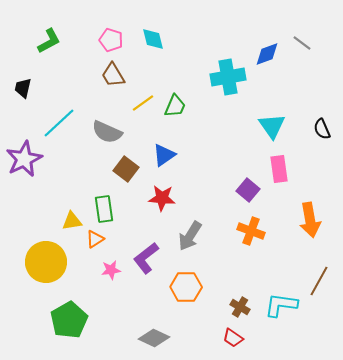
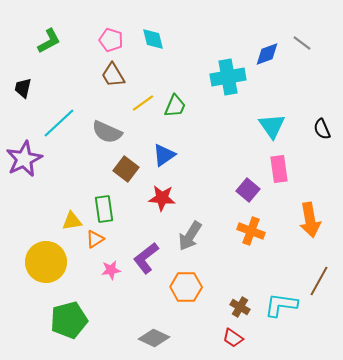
green pentagon: rotated 15 degrees clockwise
